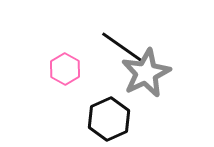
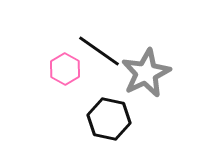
black line: moved 23 px left, 4 px down
black hexagon: rotated 24 degrees counterclockwise
